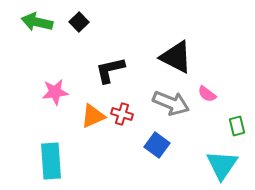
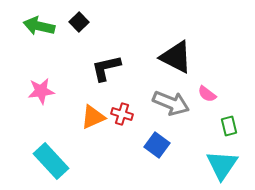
green arrow: moved 2 px right, 4 px down
black L-shape: moved 4 px left, 2 px up
pink star: moved 14 px left, 1 px up
orange triangle: moved 1 px down
green rectangle: moved 8 px left
cyan rectangle: rotated 39 degrees counterclockwise
